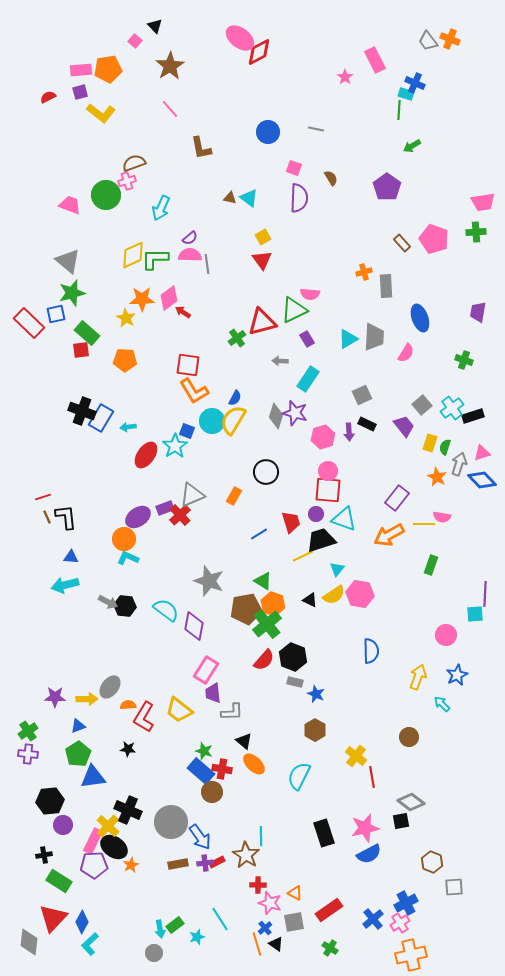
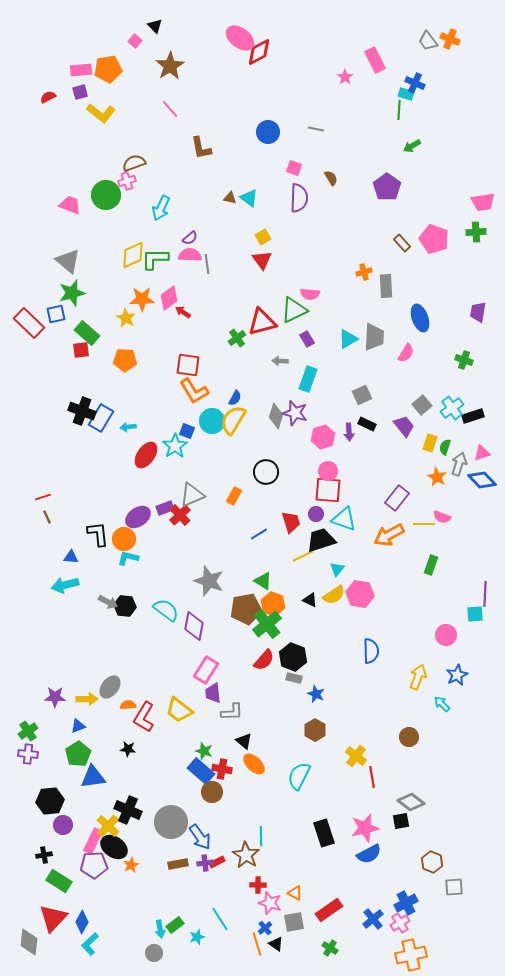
cyan rectangle at (308, 379): rotated 15 degrees counterclockwise
black L-shape at (66, 517): moved 32 px right, 17 px down
pink semicircle at (442, 517): rotated 12 degrees clockwise
cyan L-shape at (128, 558): rotated 10 degrees counterclockwise
gray rectangle at (295, 682): moved 1 px left, 4 px up
